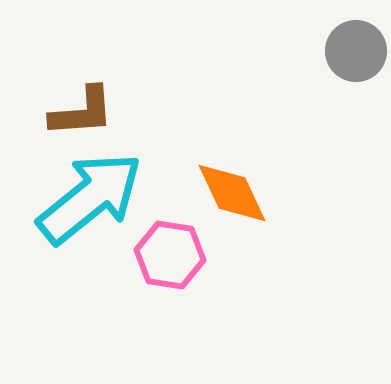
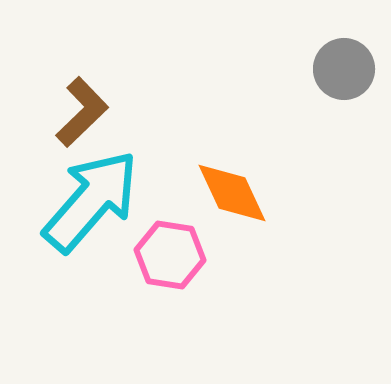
gray circle: moved 12 px left, 18 px down
brown L-shape: rotated 40 degrees counterclockwise
cyan arrow: moved 1 px right, 3 px down; rotated 10 degrees counterclockwise
